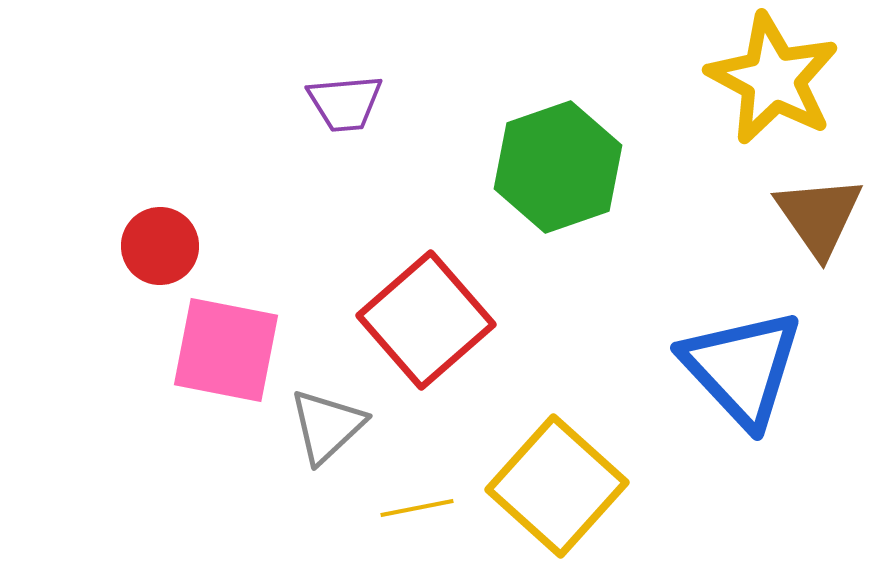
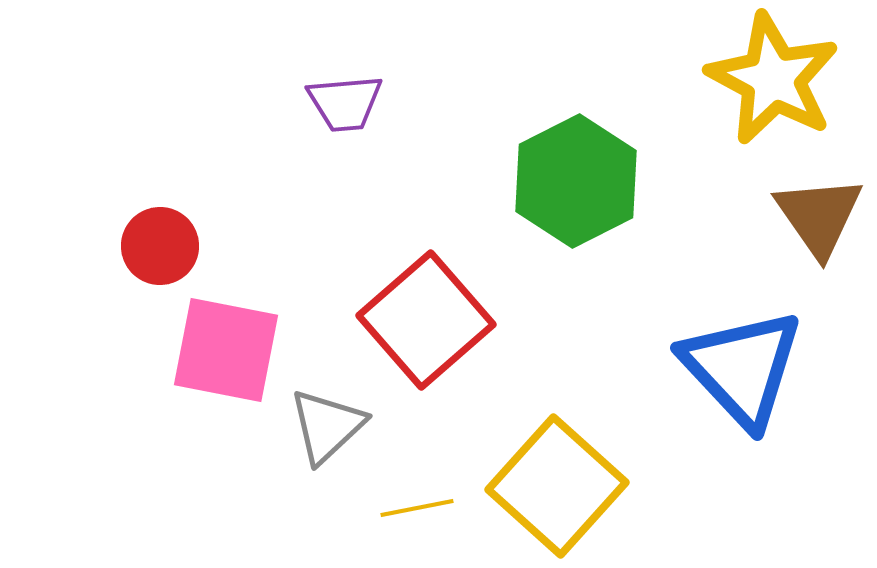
green hexagon: moved 18 px right, 14 px down; rotated 8 degrees counterclockwise
